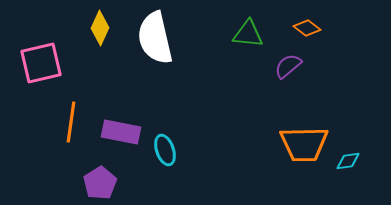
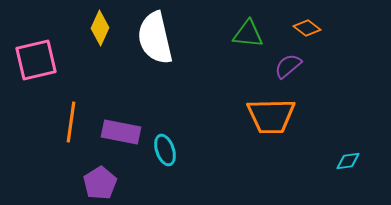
pink square: moved 5 px left, 3 px up
orange trapezoid: moved 33 px left, 28 px up
